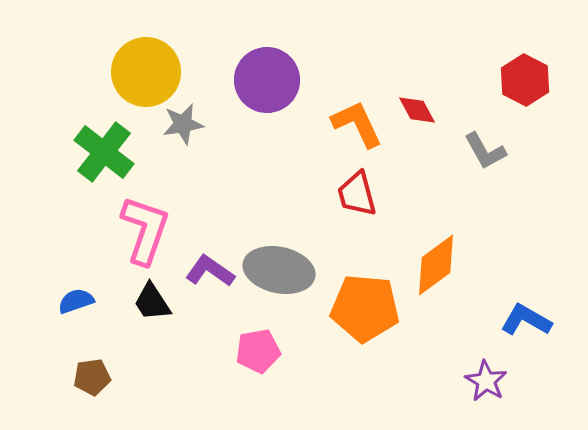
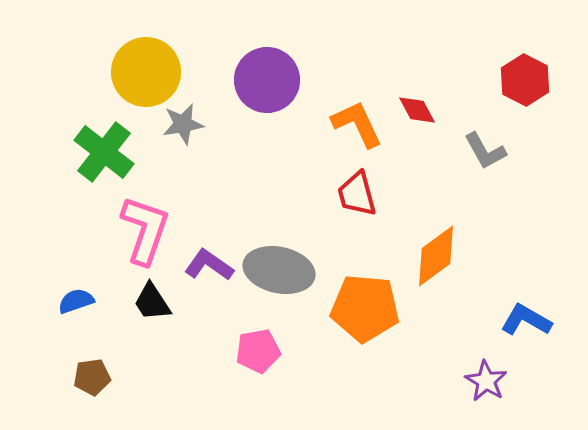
orange diamond: moved 9 px up
purple L-shape: moved 1 px left, 6 px up
